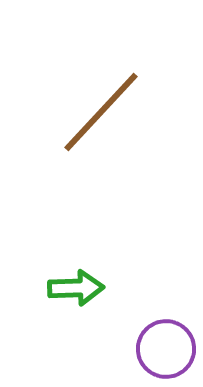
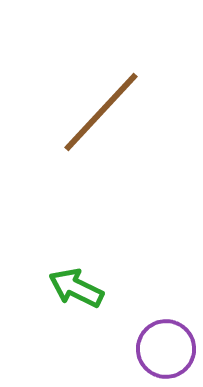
green arrow: rotated 152 degrees counterclockwise
